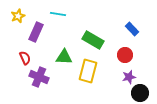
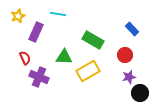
yellow rectangle: rotated 45 degrees clockwise
